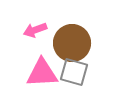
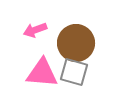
brown circle: moved 4 px right
pink triangle: rotated 8 degrees clockwise
